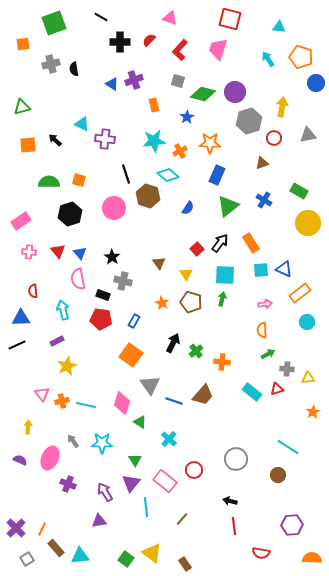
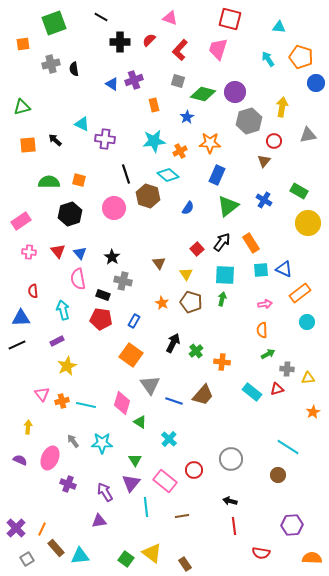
red circle at (274, 138): moved 3 px down
brown triangle at (262, 163): moved 2 px right, 2 px up; rotated 32 degrees counterclockwise
black arrow at (220, 243): moved 2 px right, 1 px up
gray circle at (236, 459): moved 5 px left
brown line at (182, 519): moved 3 px up; rotated 40 degrees clockwise
